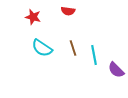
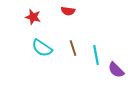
cyan line: moved 2 px right
